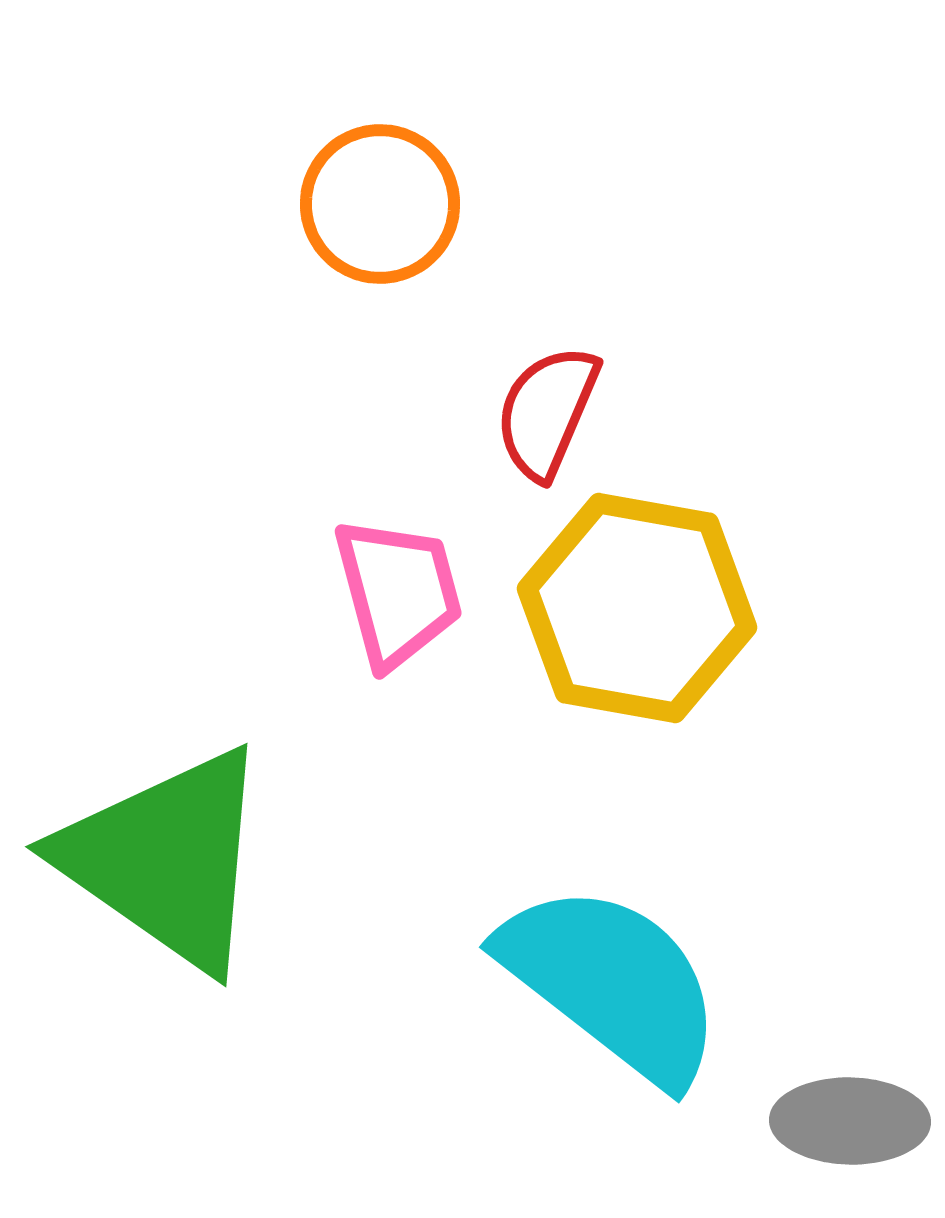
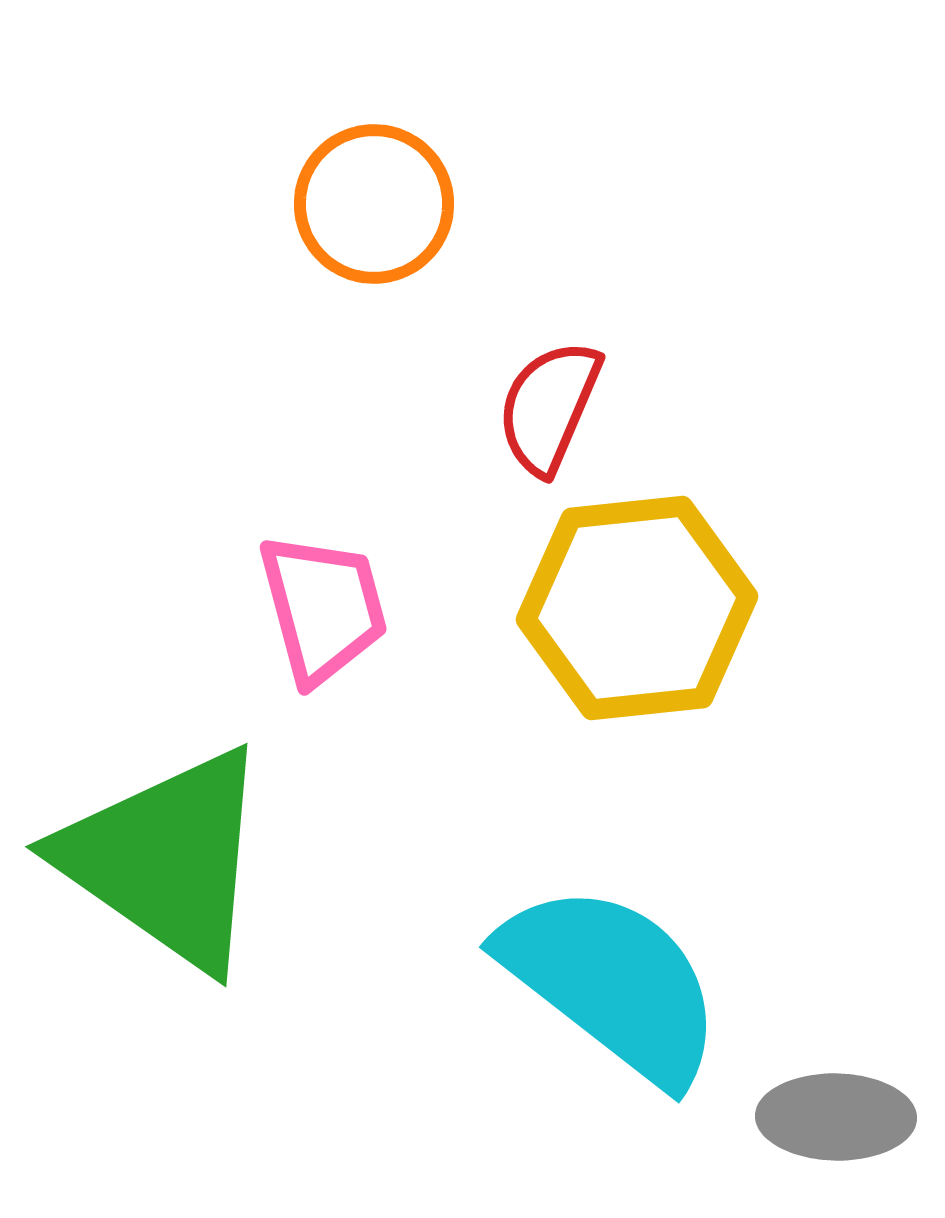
orange circle: moved 6 px left
red semicircle: moved 2 px right, 5 px up
pink trapezoid: moved 75 px left, 16 px down
yellow hexagon: rotated 16 degrees counterclockwise
gray ellipse: moved 14 px left, 4 px up
